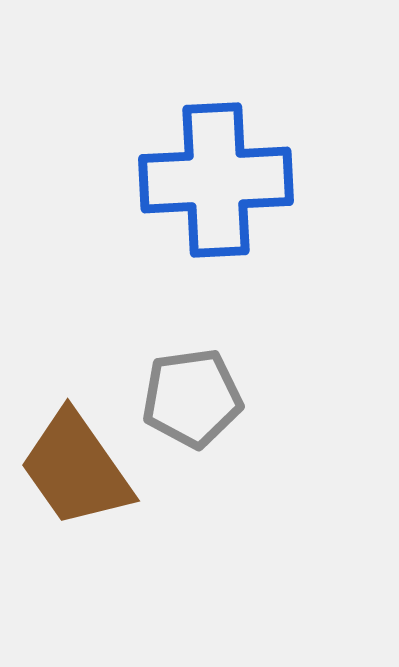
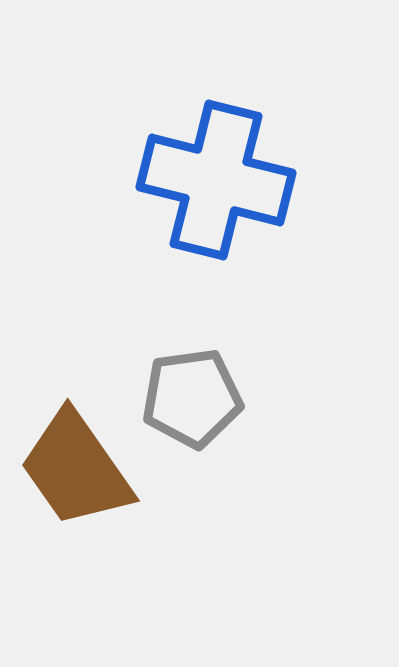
blue cross: rotated 17 degrees clockwise
